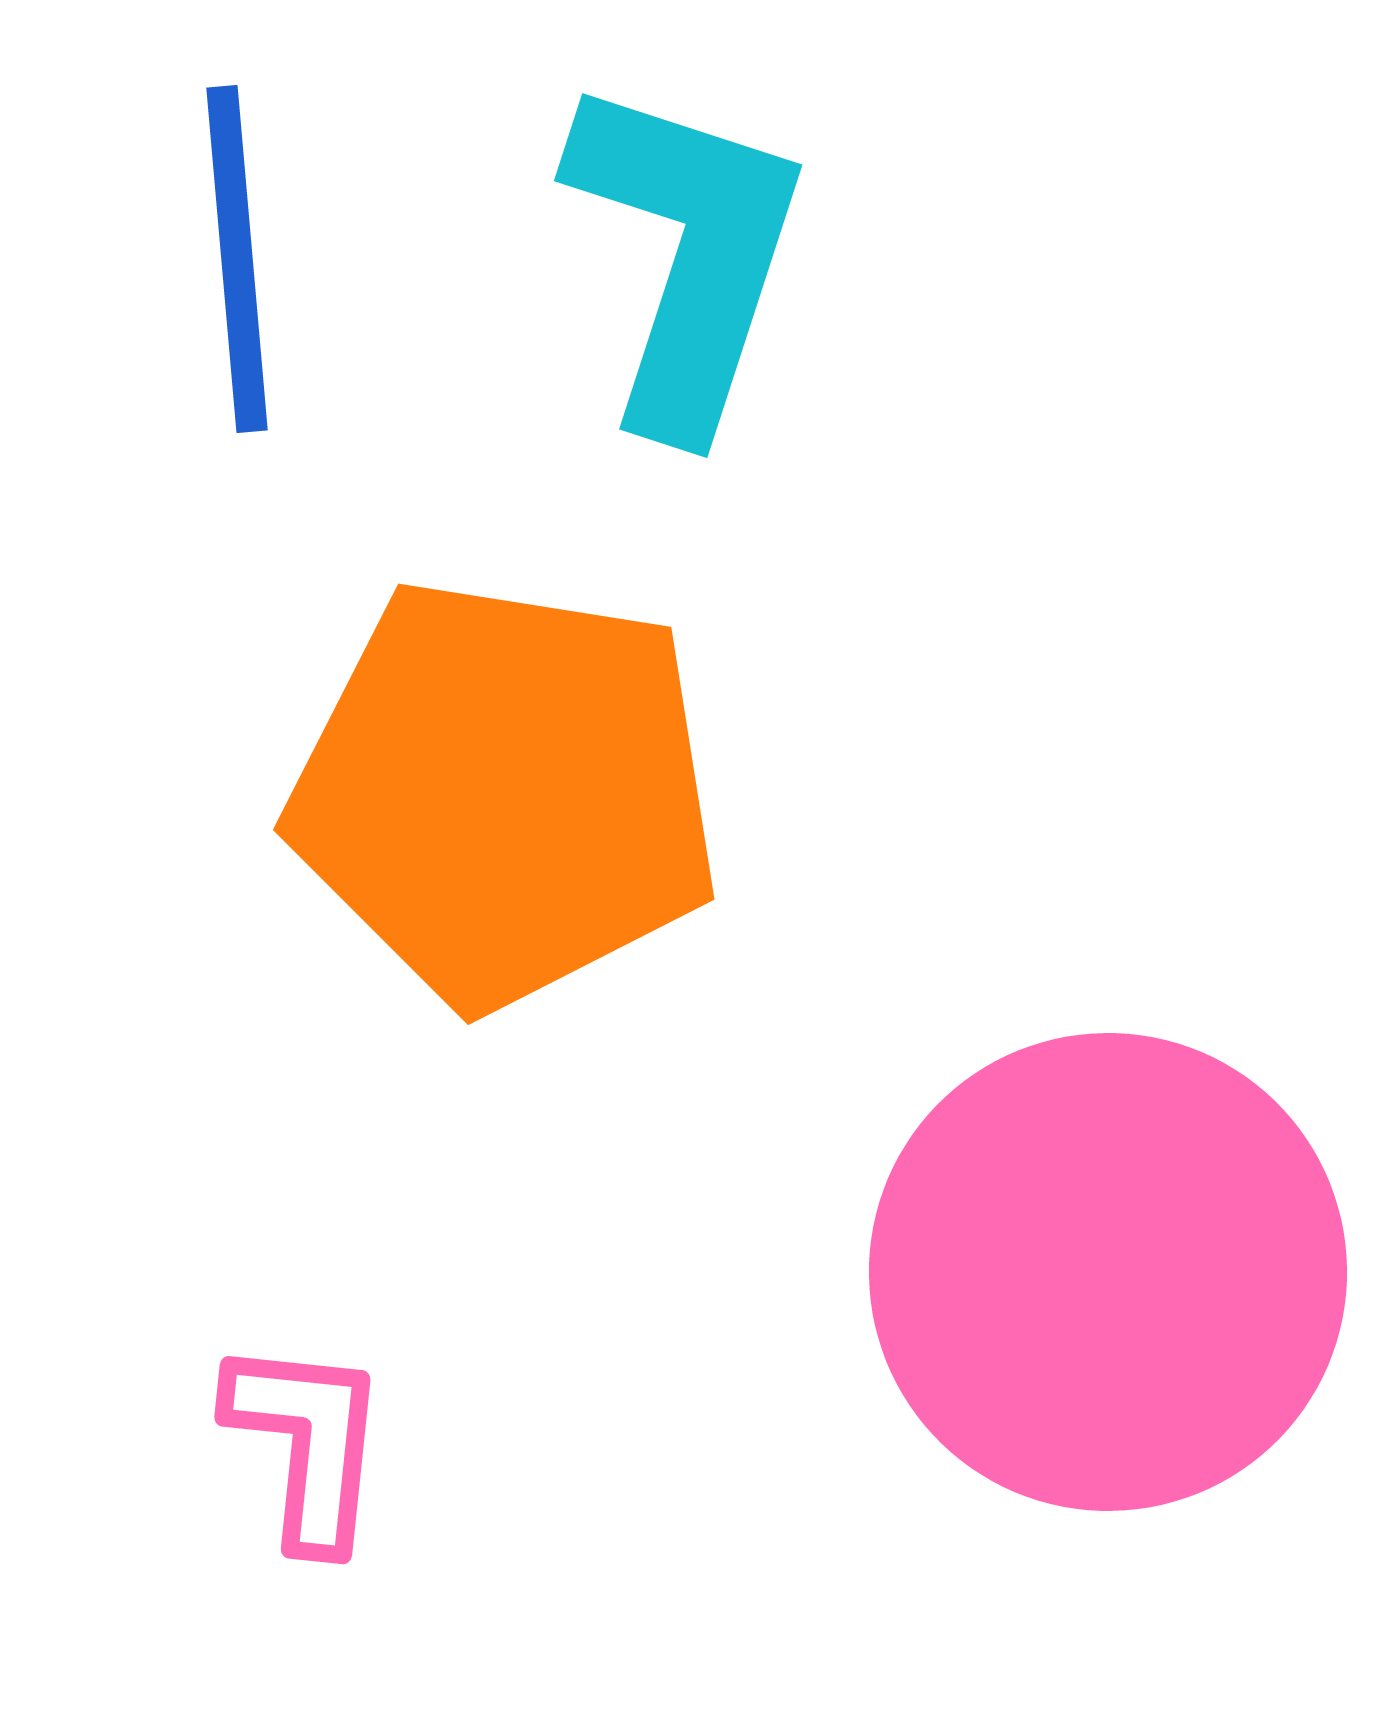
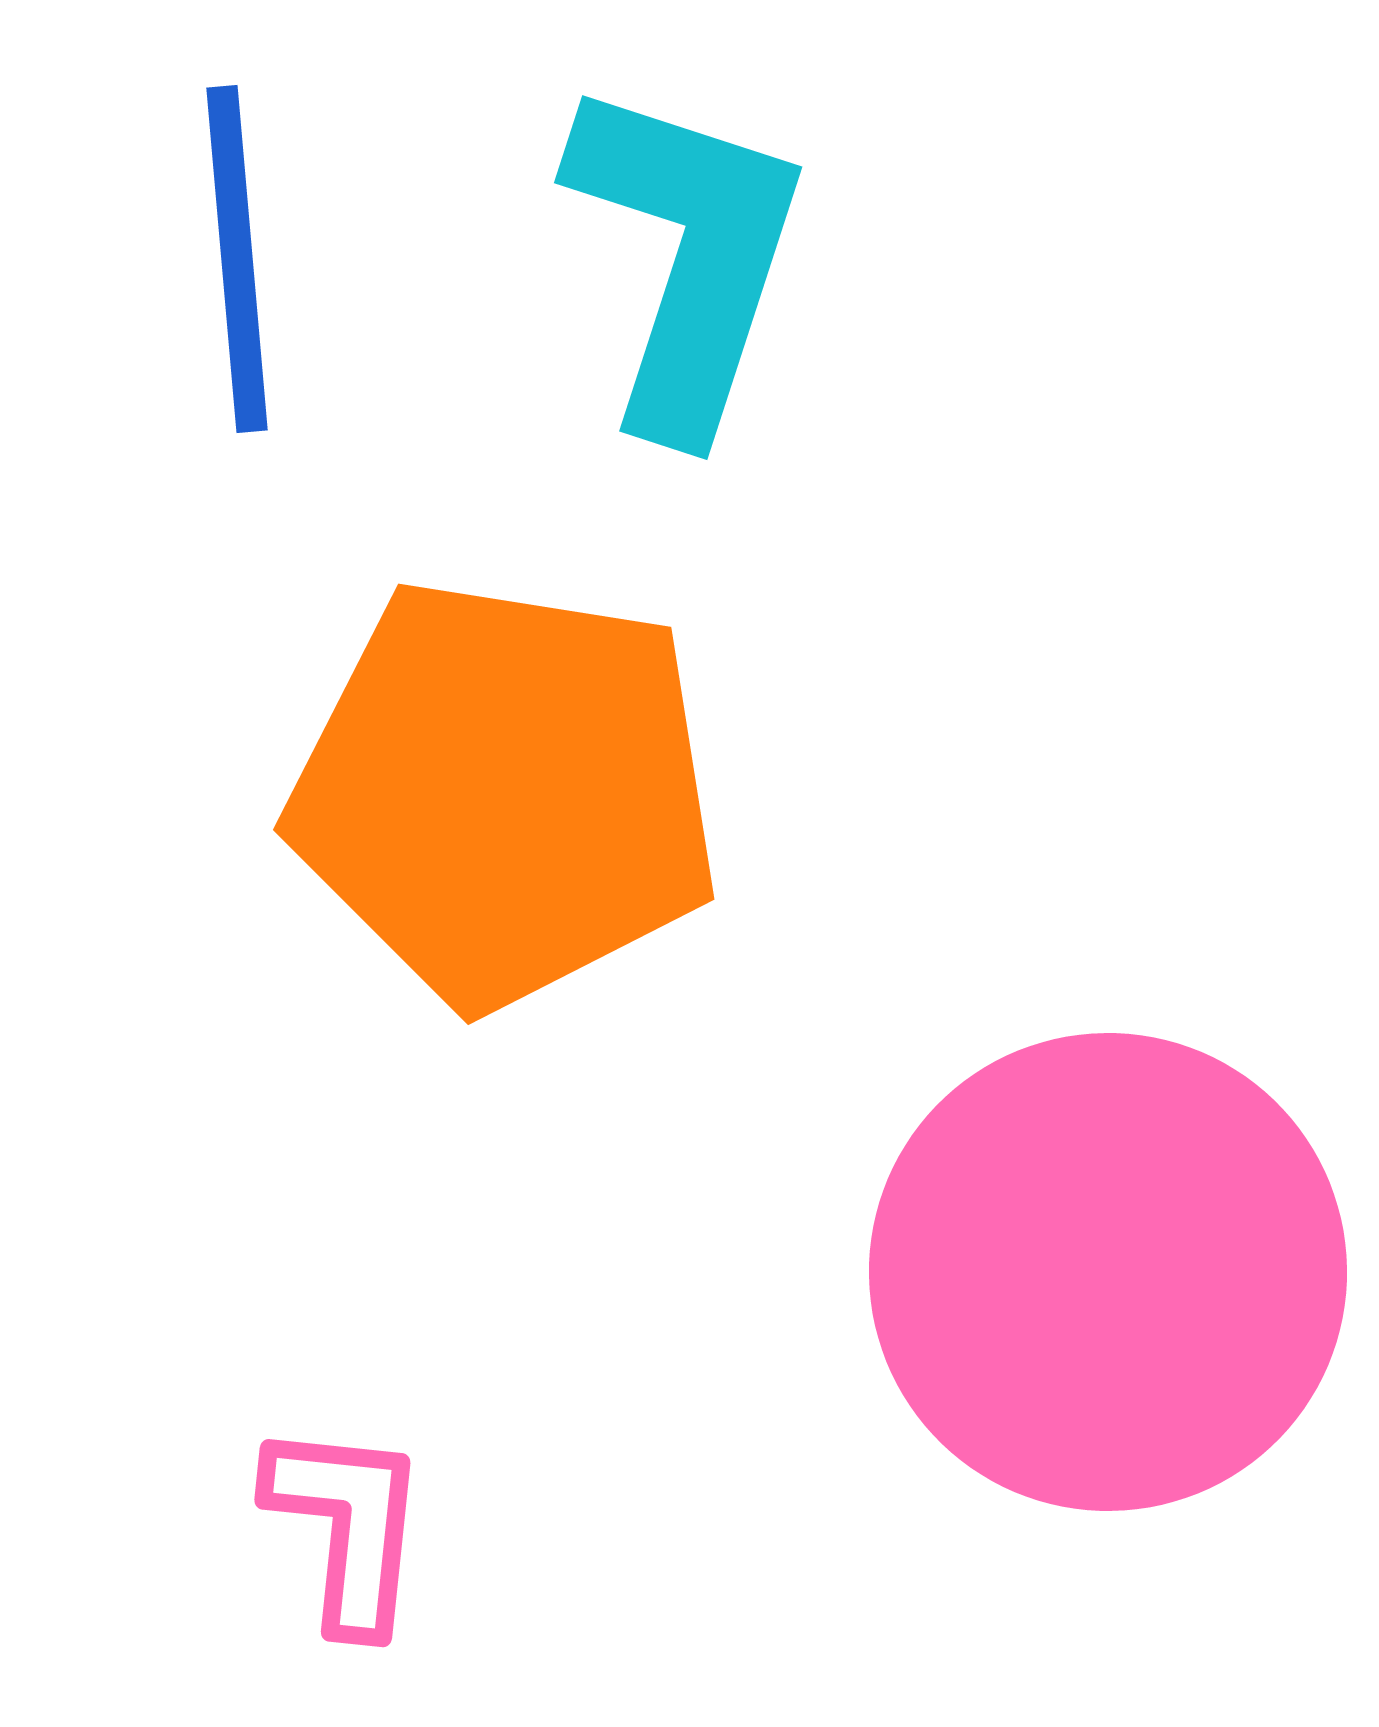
cyan L-shape: moved 2 px down
pink L-shape: moved 40 px right, 83 px down
